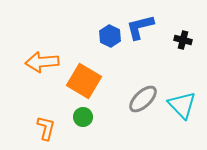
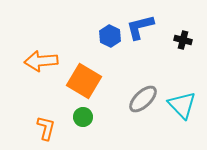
orange arrow: moved 1 px left, 1 px up
